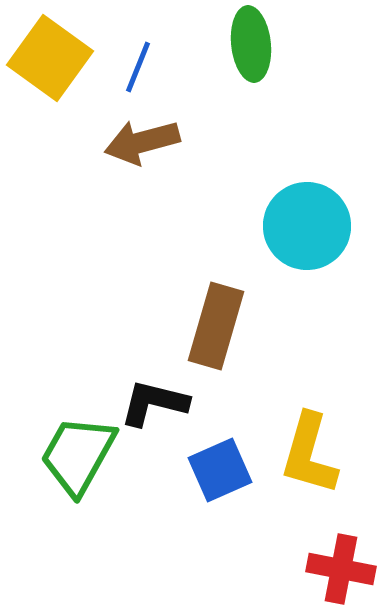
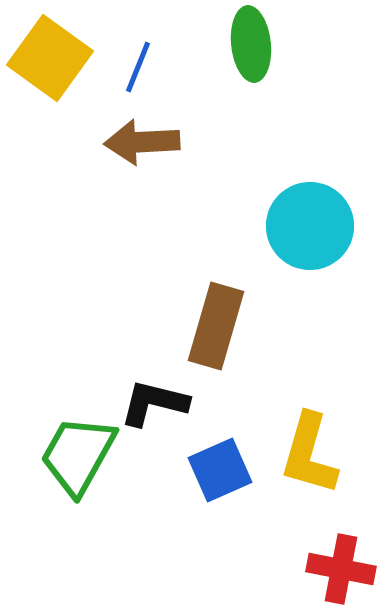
brown arrow: rotated 12 degrees clockwise
cyan circle: moved 3 px right
